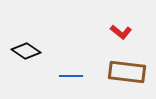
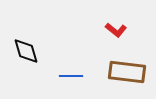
red L-shape: moved 5 px left, 2 px up
black diamond: rotated 40 degrees clockwise
